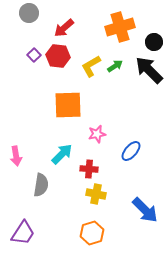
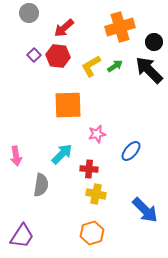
purple trapezoid: moved 1 px left, 3 px down
